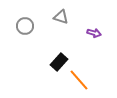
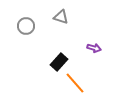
gray circle: moved 1 px right
purple arrow: moved 15 px down
orange line: moved 4 px left, 3 px down
